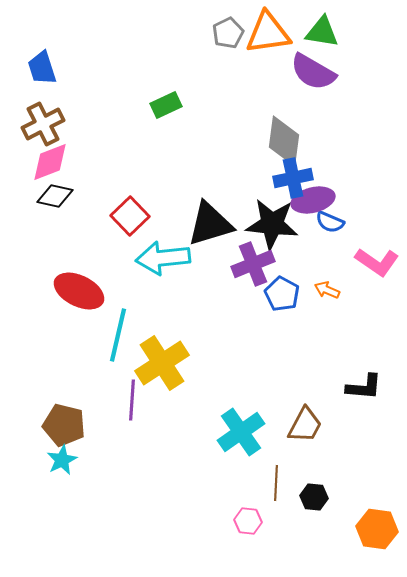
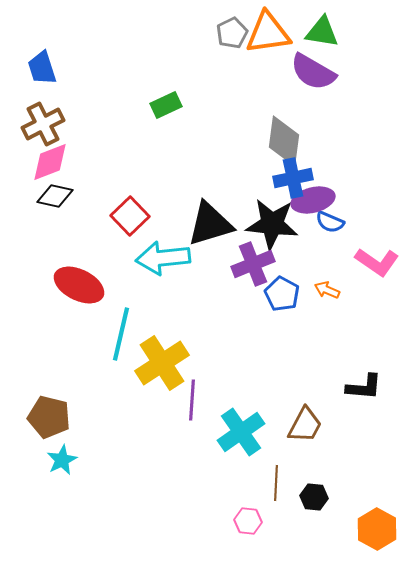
gray pentagon: moved 4 px right
red ellipse: moved 6 px up
cyan line: moved 3 px right, 1 px up
purple line: moved 60 px right
brown pentagon: moved 15 px left, 8 px up
orange hexagon: rotated 21 degrees clockwise
